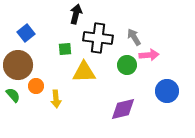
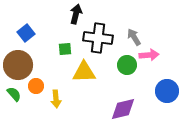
green semicircle: moved 1 px right, 1 px up
